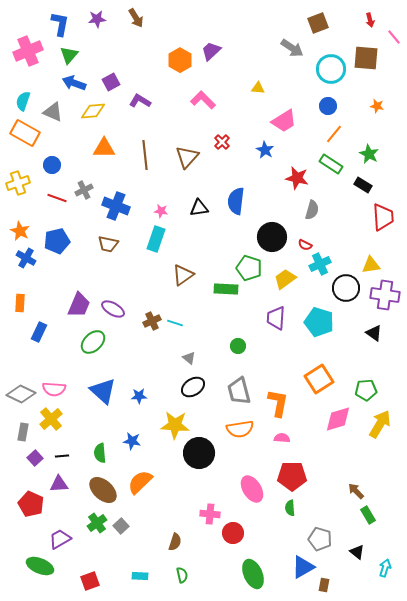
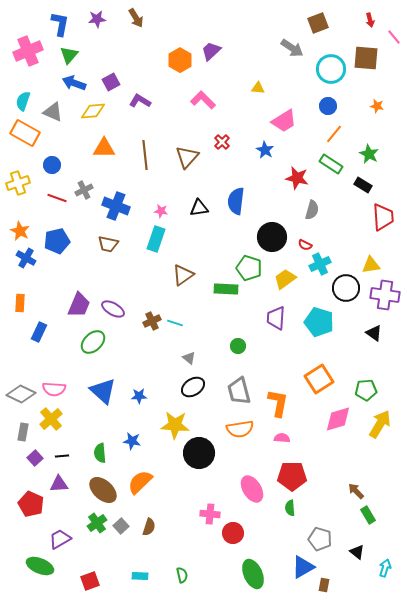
brown semicircle at (175, 542): moved 26 px left, 15 px up
